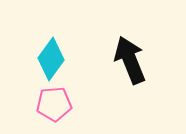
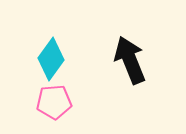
pink pentagon: moved 2 px up
